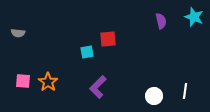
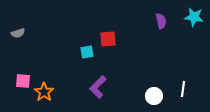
cyan star: rotated 12 degrees counterclockwise
gray semicircle: rotated 24 degrees counterclockwise
orange star: moved 4 px left, 10 px down
white line: moved 2 px left, 2 px up
